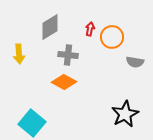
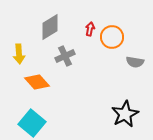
gray cross: moved 3 px left, 1 px down; rotated 30 degrees counterclockwise
orange diamond: moved 27 px left; rotated 20 degrees clockwise
